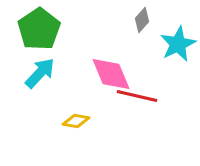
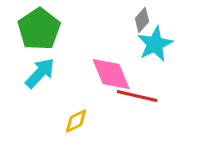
cyan star: moved 23 px left
yellow diamond: rotated 36 degrees counterclockwise
